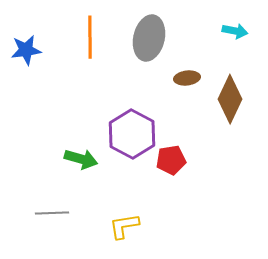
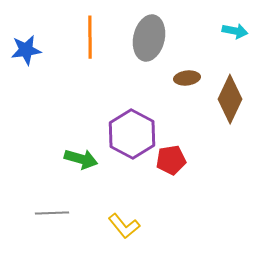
yellow L-shape: rotated 120 degrees counterclockwise
